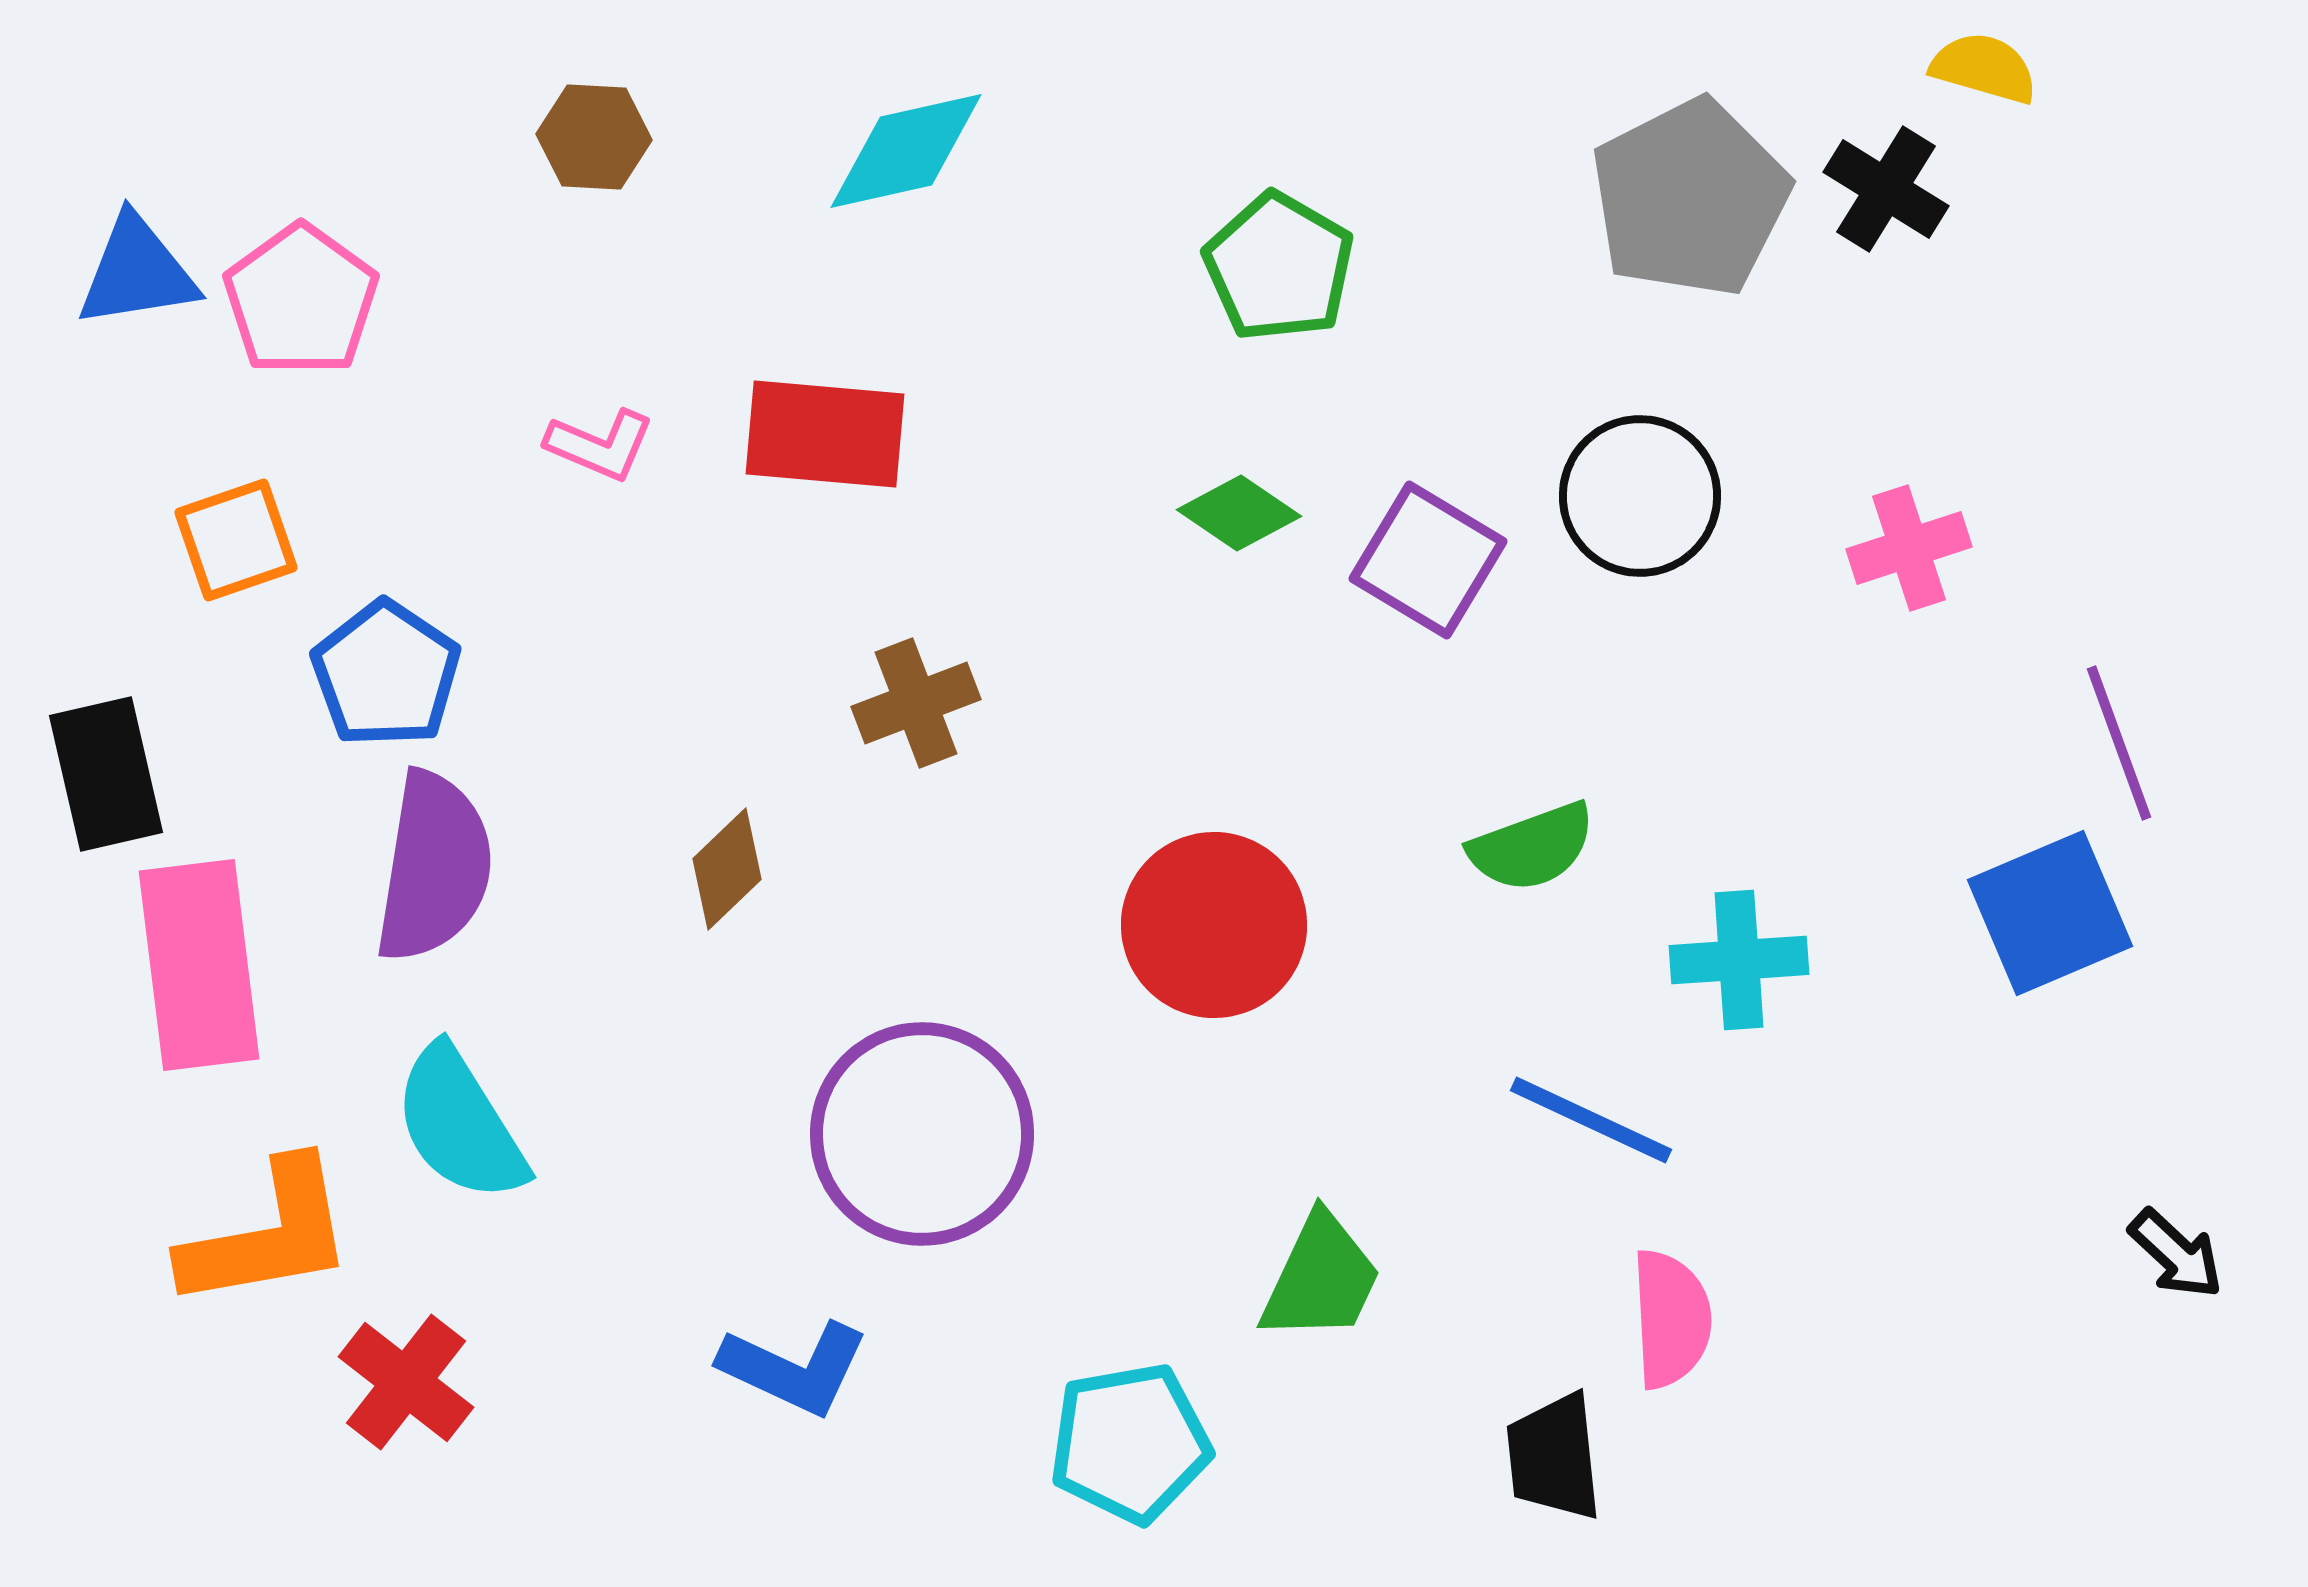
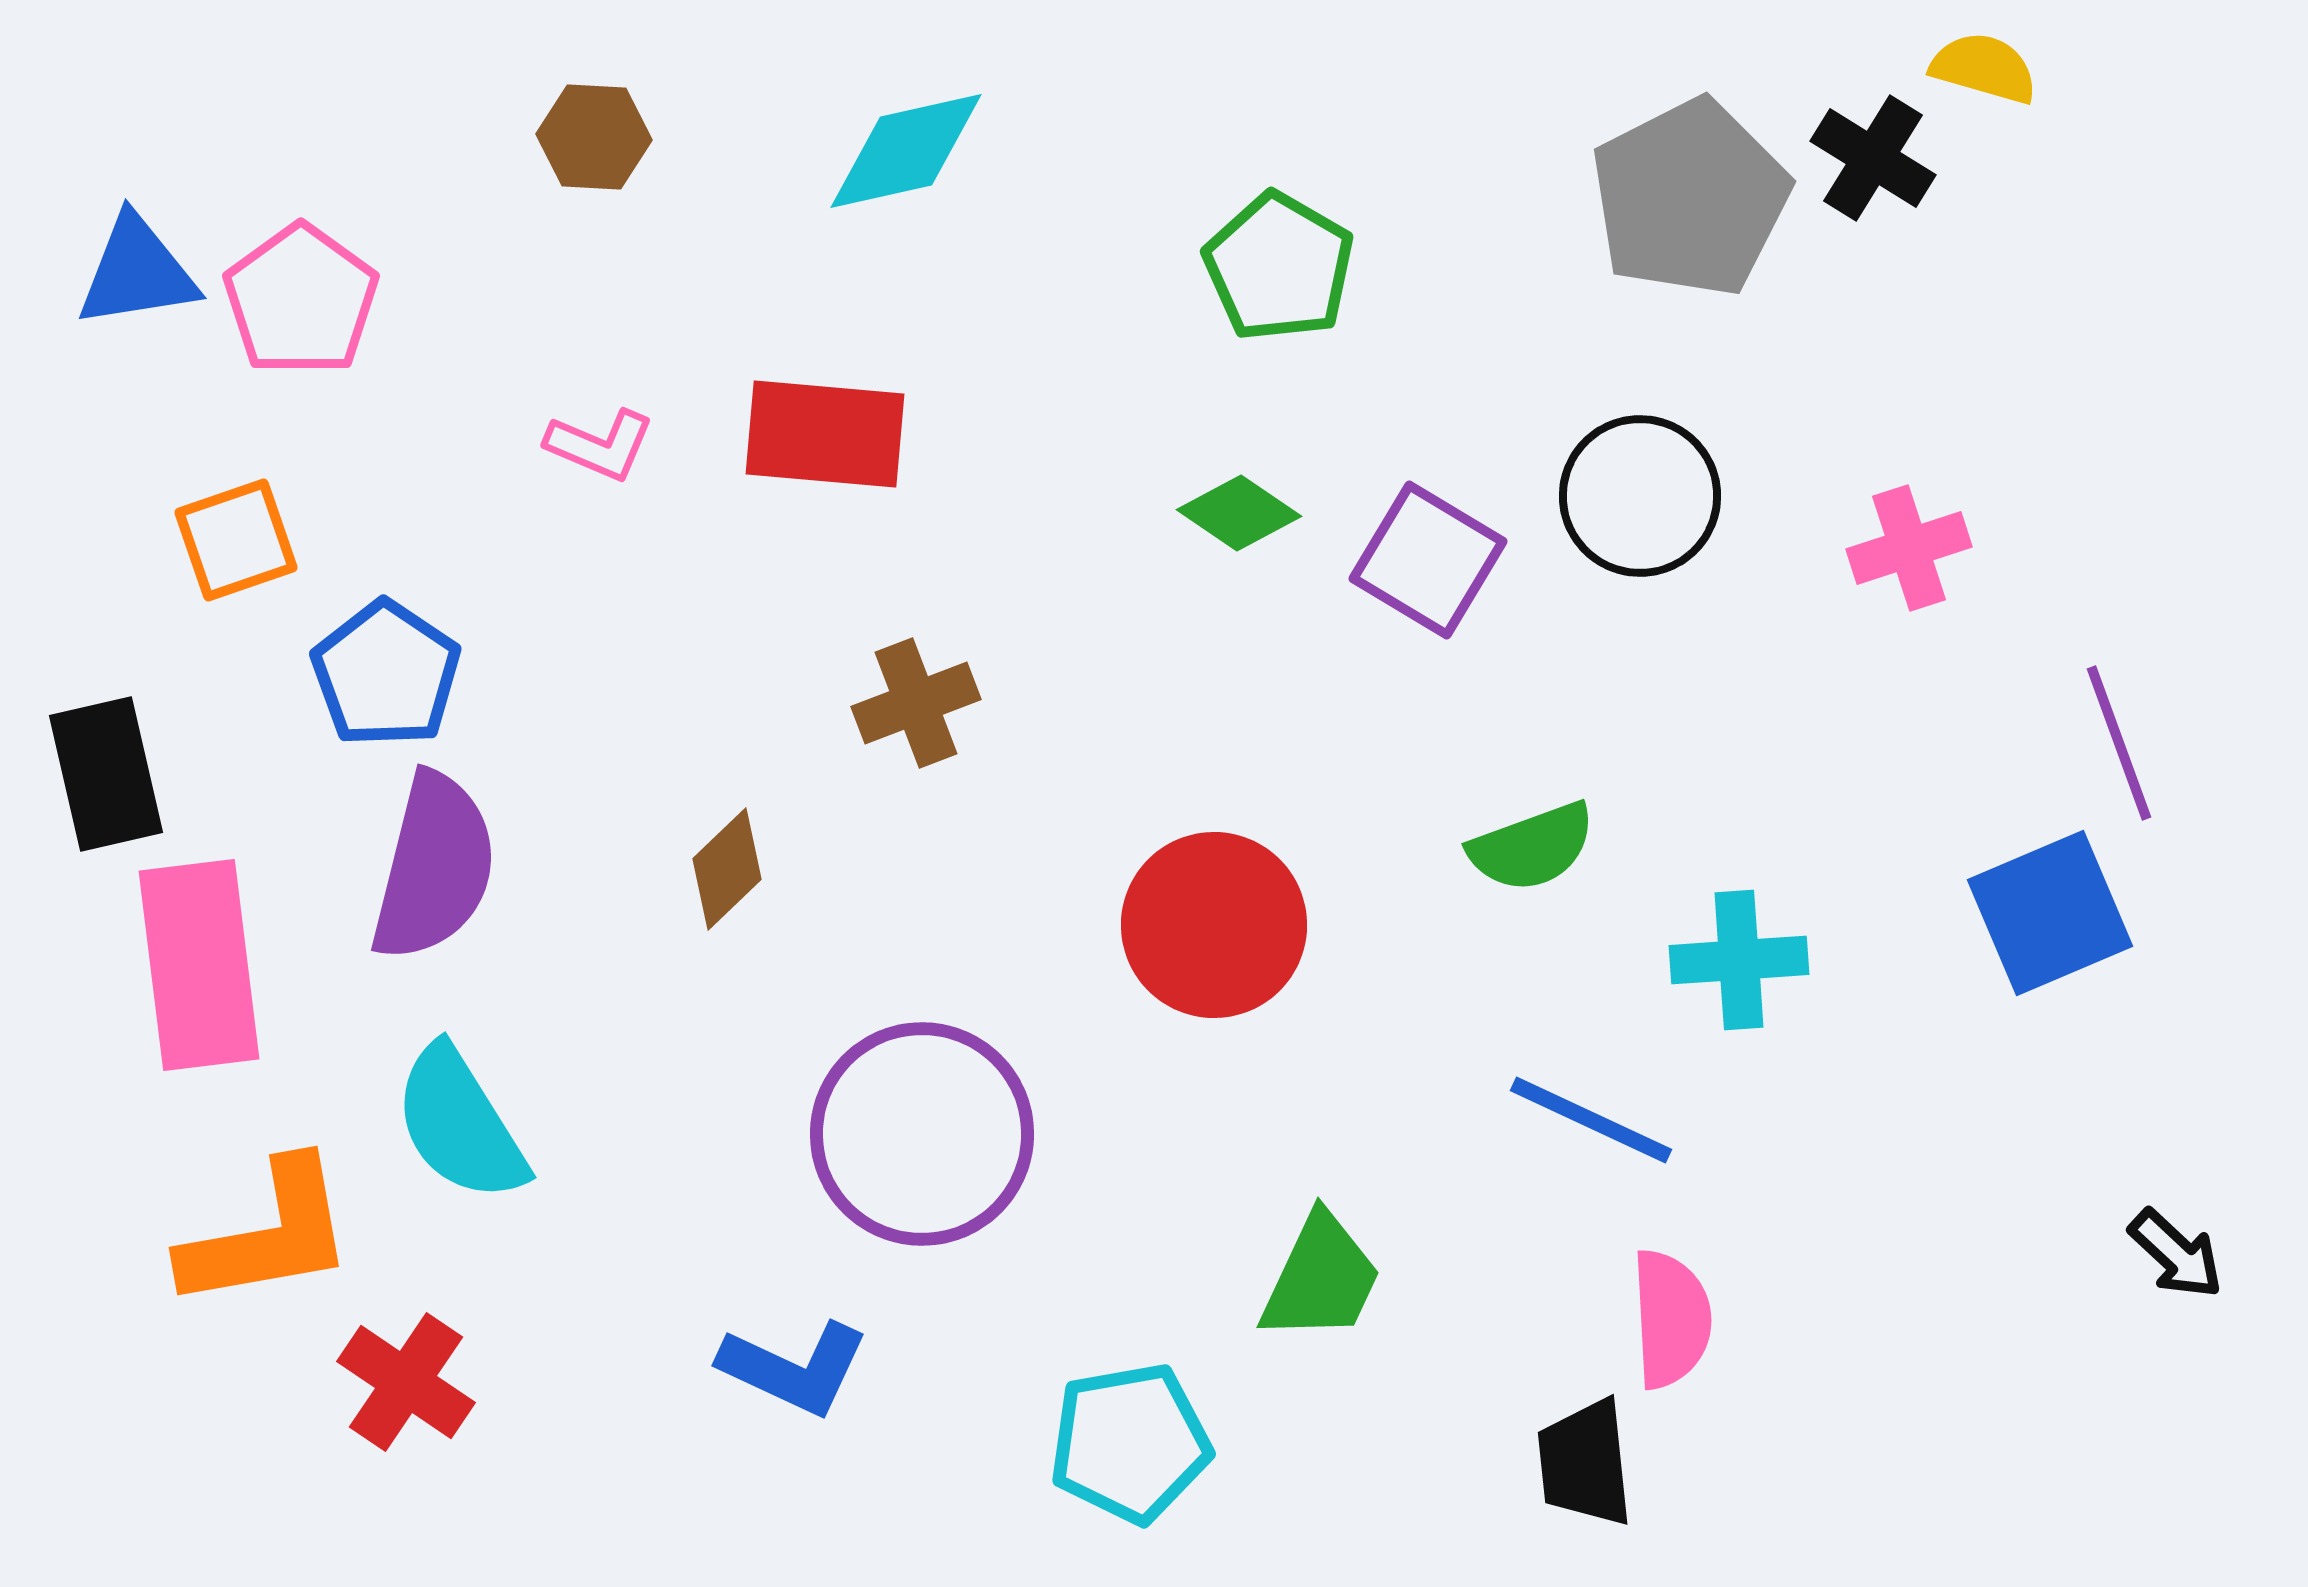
black cross: moved 13 px left, 31 px up
purple semicircle: rotated 5 degrees clockwise
red cross: rotated 4 degrees counterclockwise
black trapezoid: moved 31 px right, 6 px down
